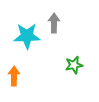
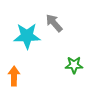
gray arrow: rotated 42 degrees counterclockwise
green star: rotated 12 degrees clockwise
